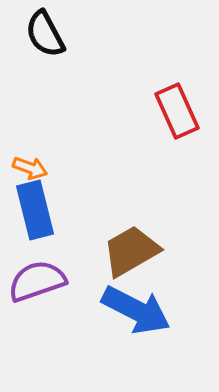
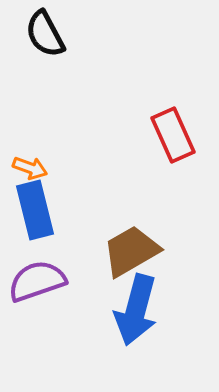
red rectangle: moved 4 px left, 24 px down
blue arrow: rotated 78 degrees clockwise
